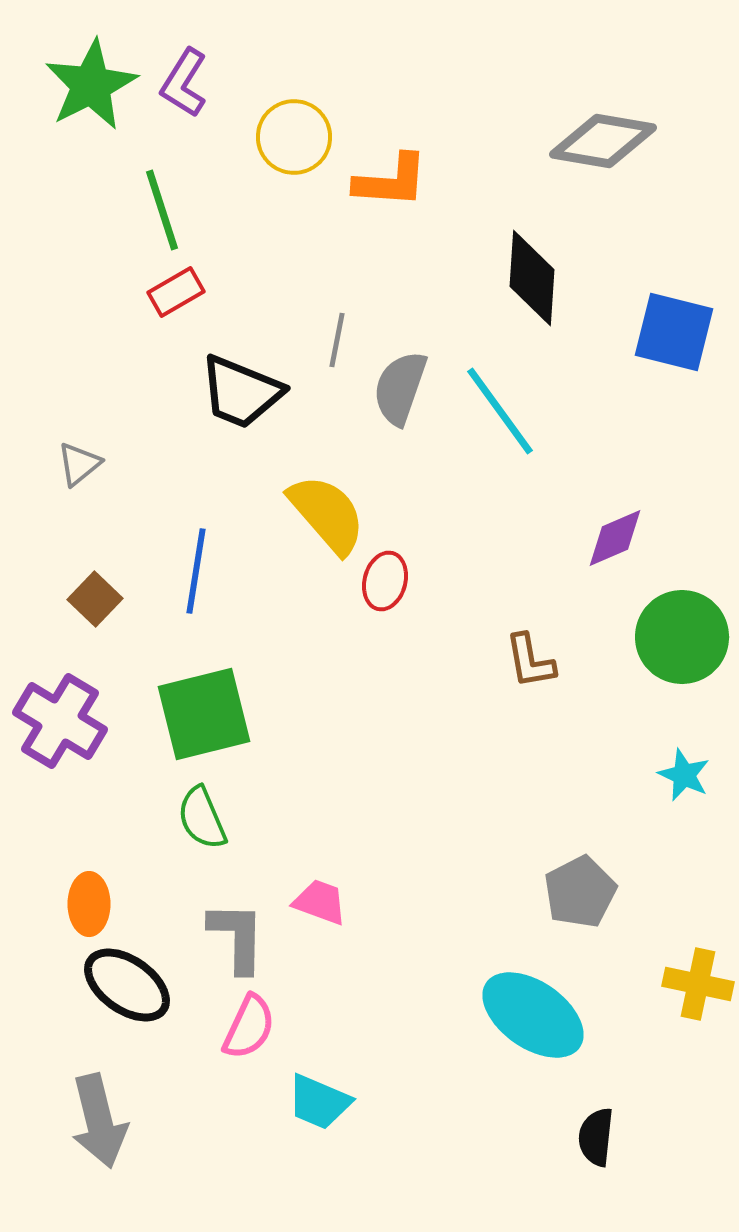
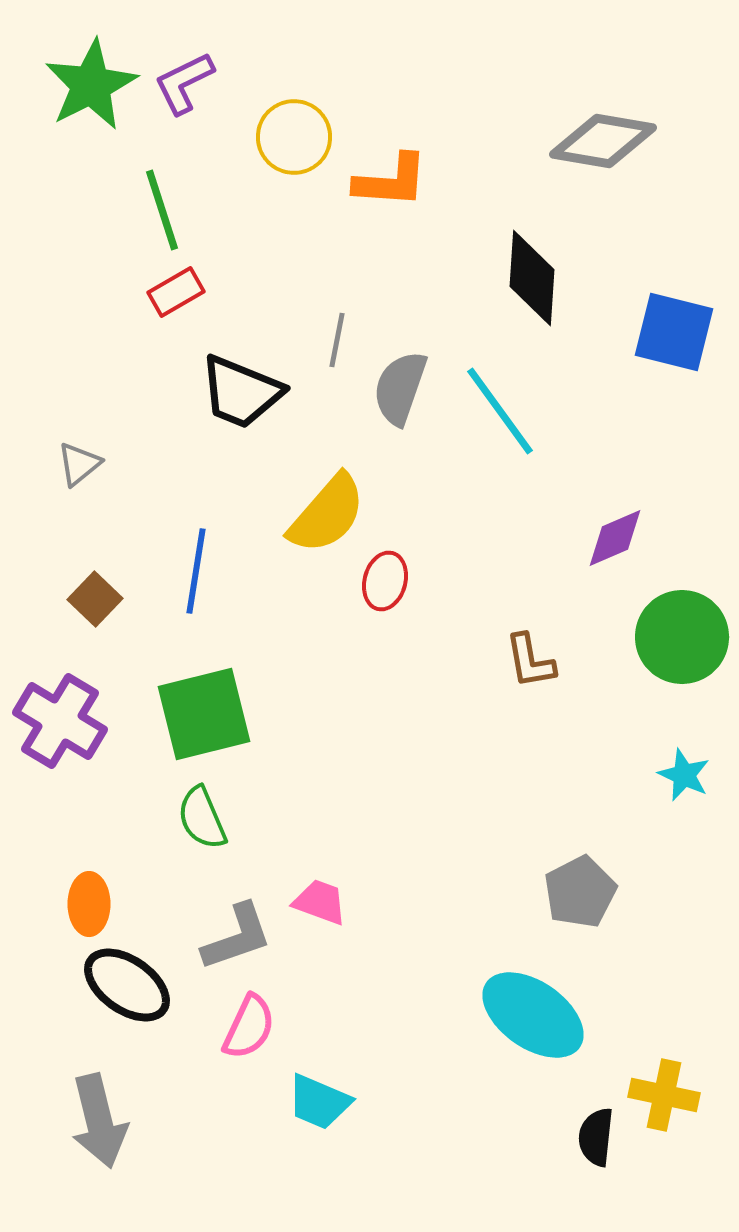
purple L-shape: rotated 32 degrees clockwise
yellow semicircle: rotated 82 degrees clockwise
gray L-shape: rotated 70 degrees clockwise
yellow cross: moved 34 px left, 111 px down
